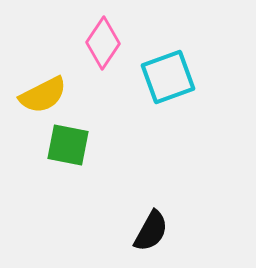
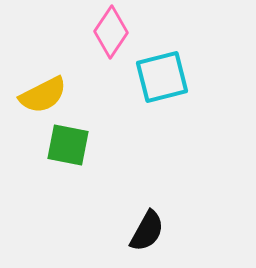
pink diamond: moved 8 px right, 11 px up
cyan square: moved 6 px left; rotated 6 degrees clockwise
black semicircle: moved 4 px left
